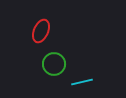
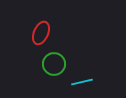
red ellipse: moved 2 px down
